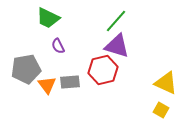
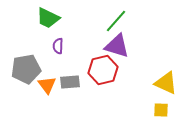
purple semicircle: rotated 28 degrees clockwise
yellow square: rotated 28 degrees counterclockwise
